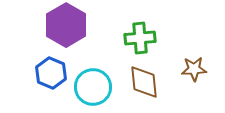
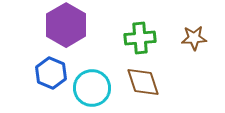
brown star: moved 31 px up
brown diamond: moved 1 px left; rotated 12 degrees counterclockwise
cyan circle: moved 1 px left, 1 px down
